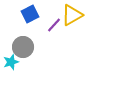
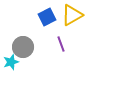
blue square: moved 17 px right, 3 px down
purple line: moved 7 px right, 19 px down; rotated 63 degrees counterclockwise
